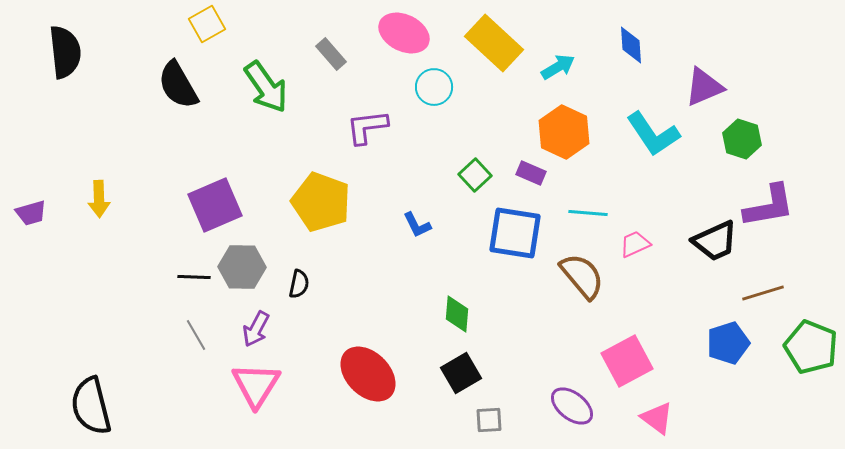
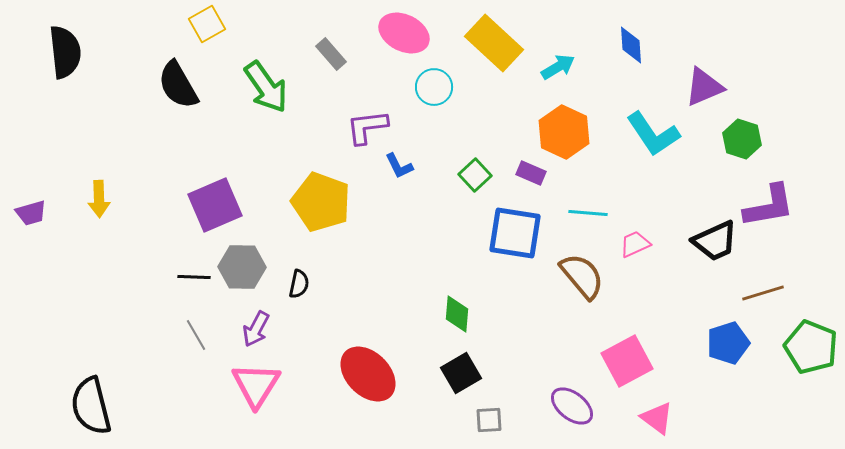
blue L-shape at (417, 225): moved 18 px left, 59 px up
